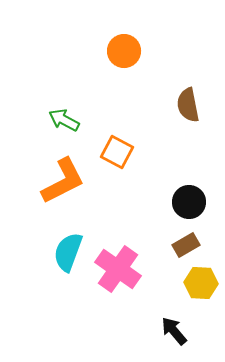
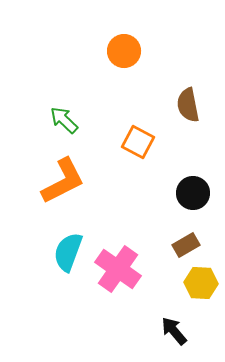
green arrow: rotated 16 degrees clockwise
orange square: moved 21 px right, 10 px up
black circle: moved 4 px right, 9 px up
